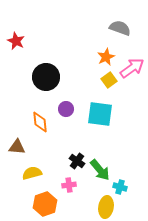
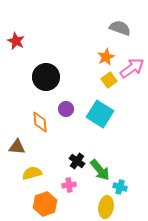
cyan square: rotated 24 degrees clockwise
